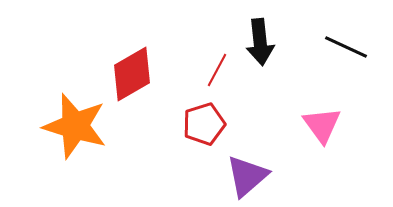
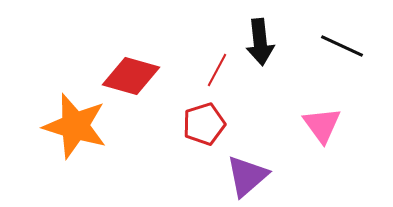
black line: moved 4 px left, 1 px up
red diamond: moved 1 px left, 2 px down; rotated 46 degrees clockwise
